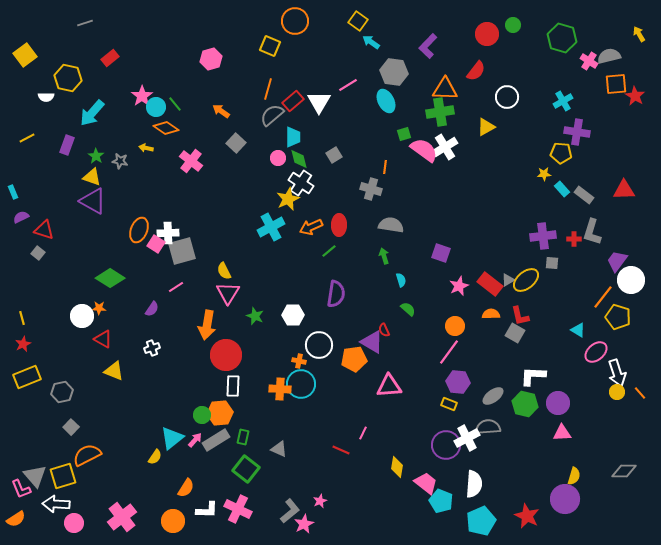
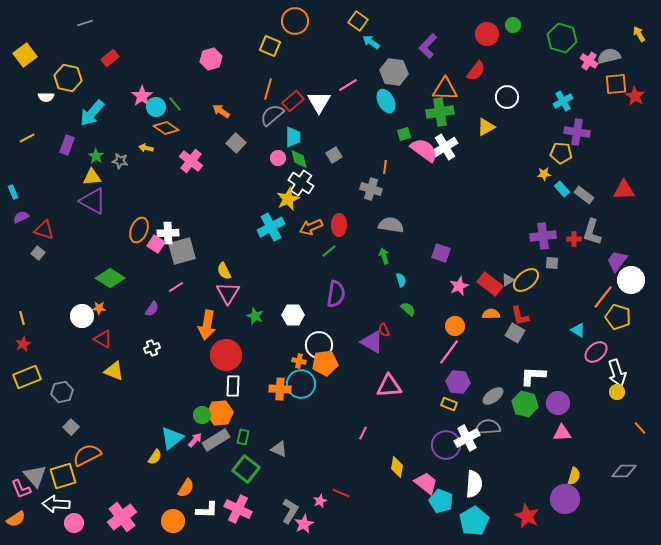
yellow triangle at (92, 177): rotated 24 degrees counterclockwise
orange pentagon at (354, 359): moved 29 px left, 4 px down
orange line at (640, 393): moved 35 px down
red line at (341, 450): moved 43 px down
gray L-shape at (290, 511): rotated 20 degrees counterclockwise
cyan pentagon at (481, 521): moved 7 px left; rotated 8 degrees counterclockwise
